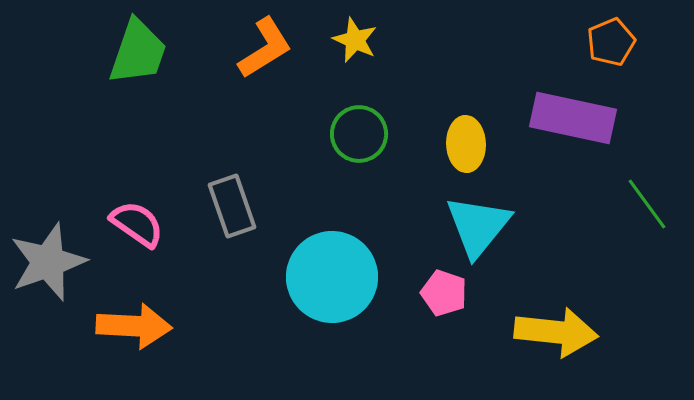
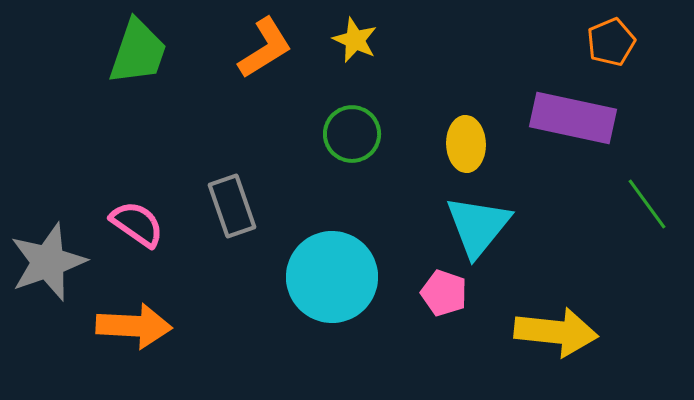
green circle: moved 7 px left
